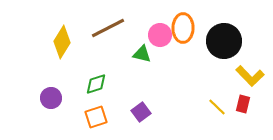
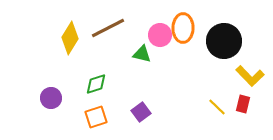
yellow diamond: moved 8 px right, 4 px up
